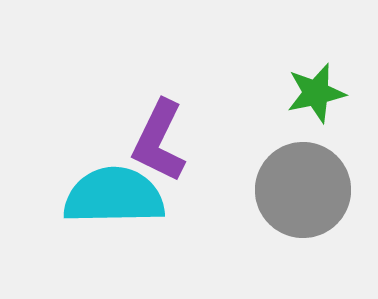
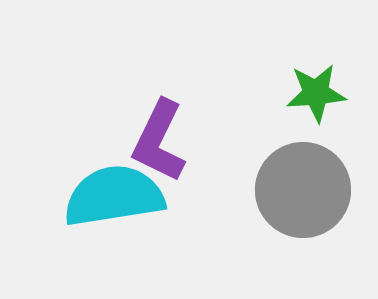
green star: rotated 8 degrees clockwise
cyan semicircle: rotated 8 degrees counterclockwise
